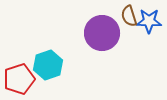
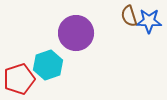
purple circle: moved 26 px left
